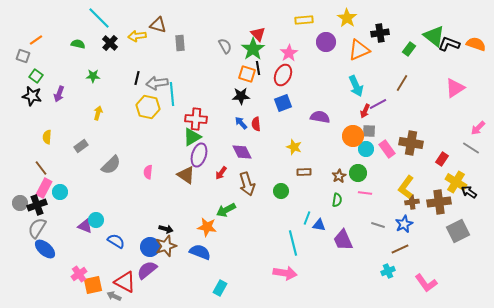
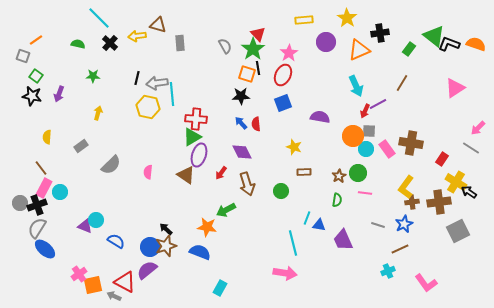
black arrow at (166, 229): rotated 152 degrees counterclockwise
